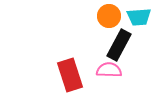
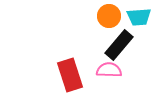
black rectangle: rotated 12 degrees clockwise
